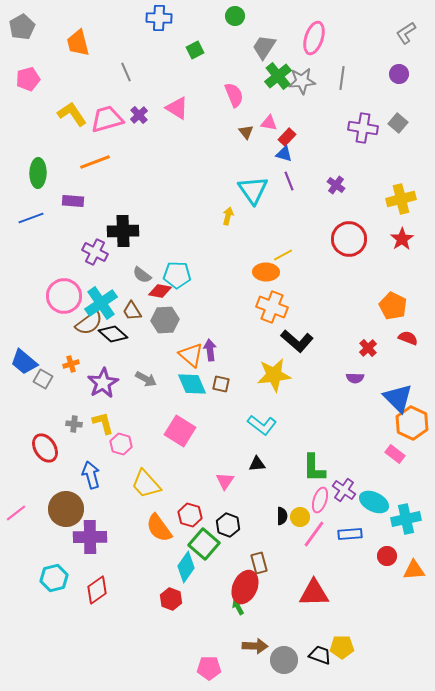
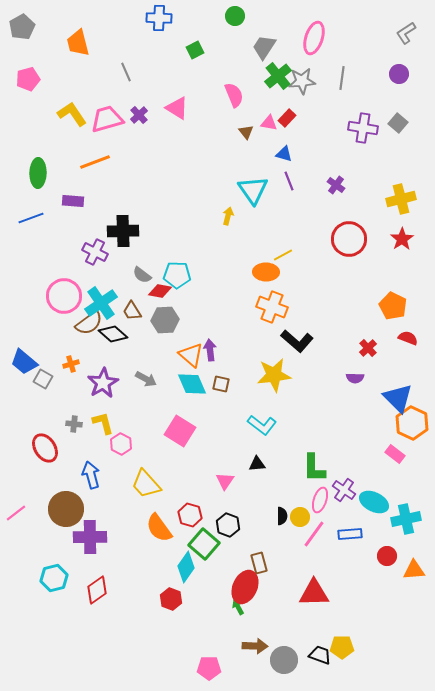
red rectangle at (287, 137): moved 19 px up
pink hexagon at (121, 444): rotated 10 degrees clockwise
